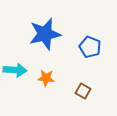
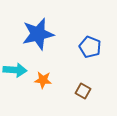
blue star: moved 7 px left
orange star: moved 3 px left, 2 px down
